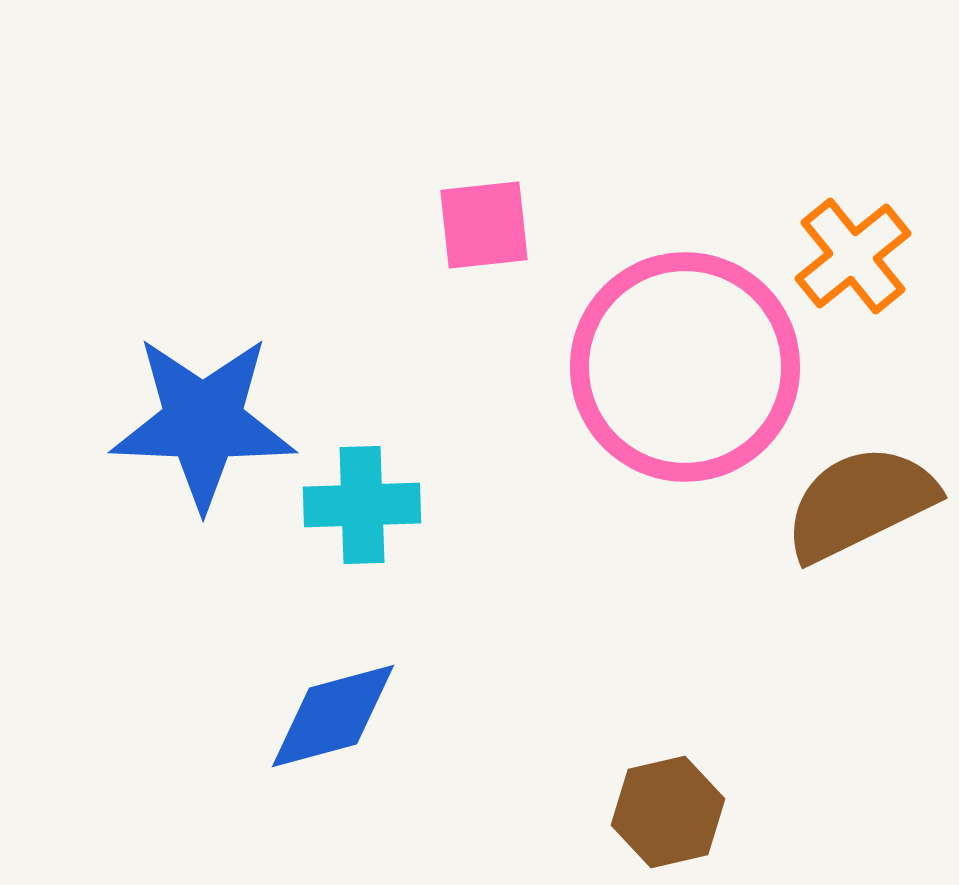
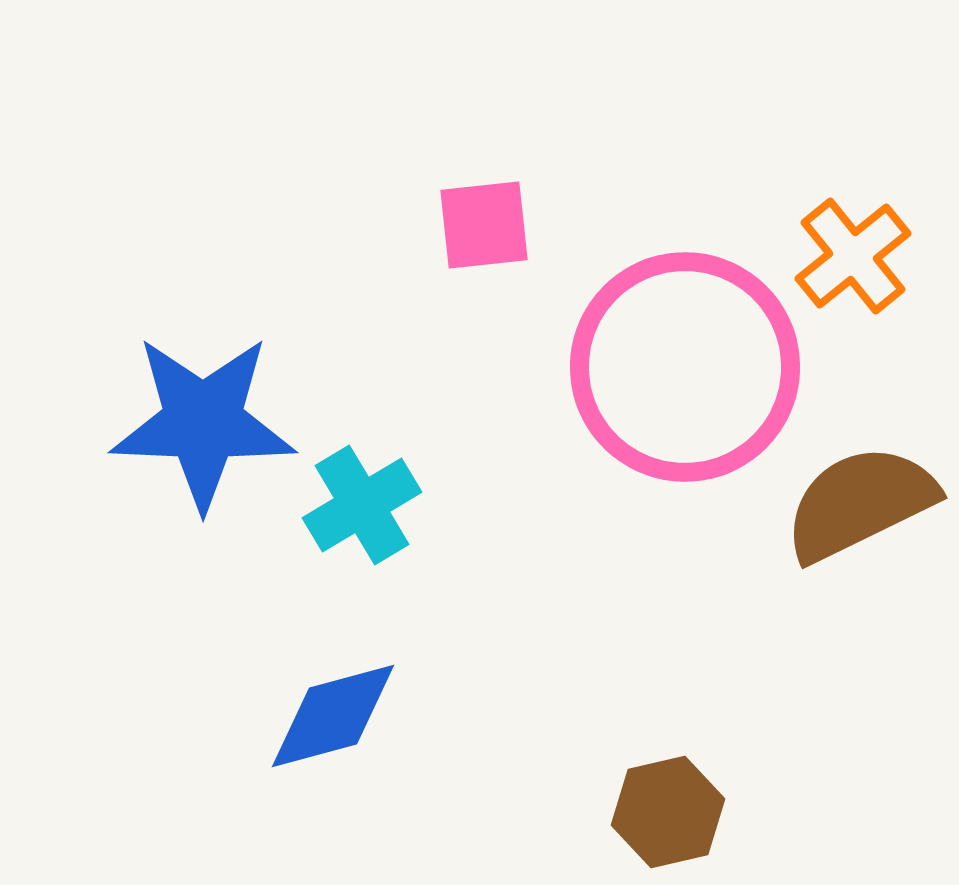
cyan cross: rotated 29 degrees counterclockwise
